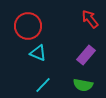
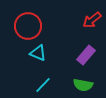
red arrow: moved 2 px right, 1 px down; rotated 90 degrees counterclockwise
